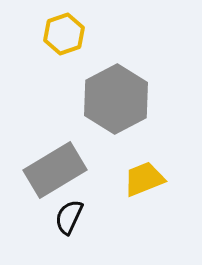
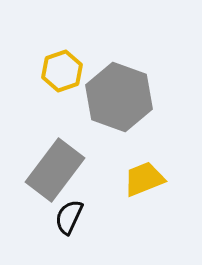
yellow hexagon: moved 2 px left, 37 px down
gray hexagon: moved 3 px right, 2 px up; rotated 12 degrees counterclockwise
gray rectangle: rotated 22 degrees counterclockwise
